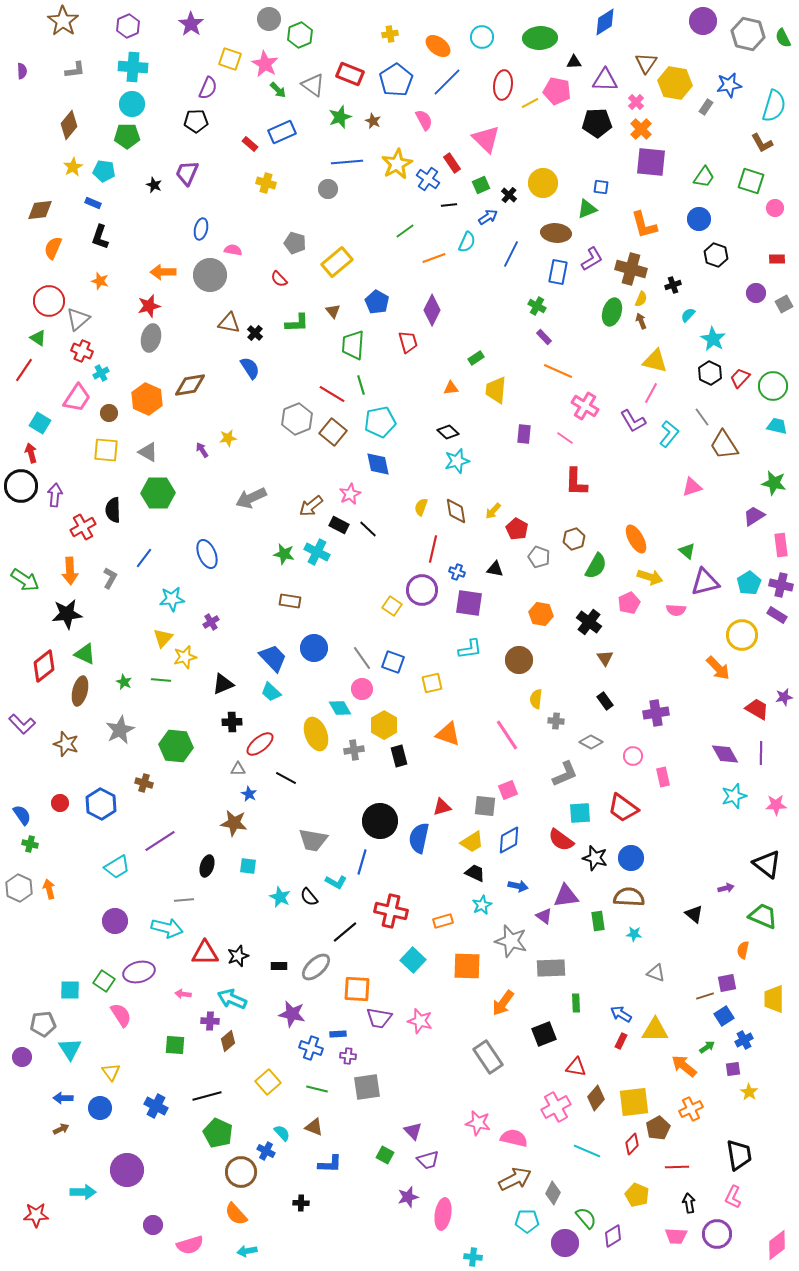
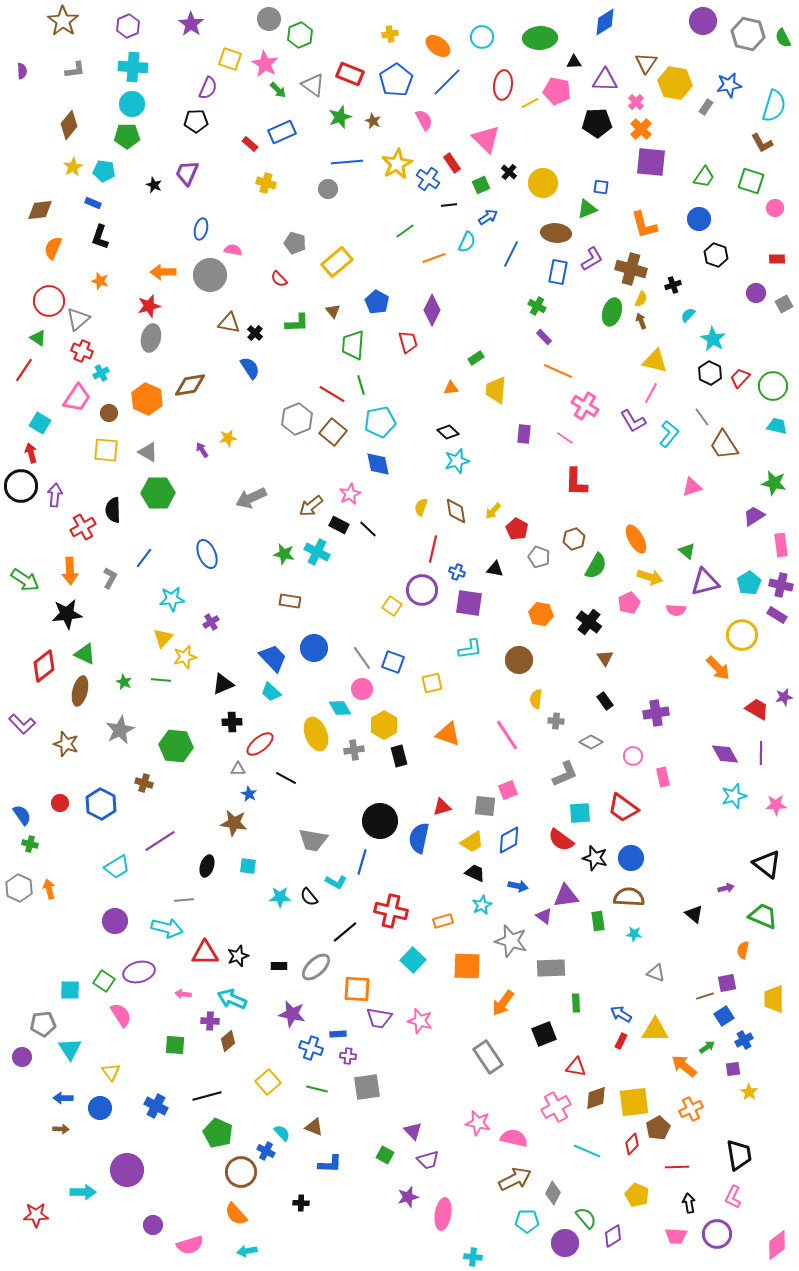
black cross at (509, 195): moved 23 px up
cyan star at (280, 897): rotated 25 degrees counterclockwise
brown diamond at (596, 1098): rotated 30 degrees clockwise
brown arrow at (61, 1129): rotated 28 degrees clockwise
